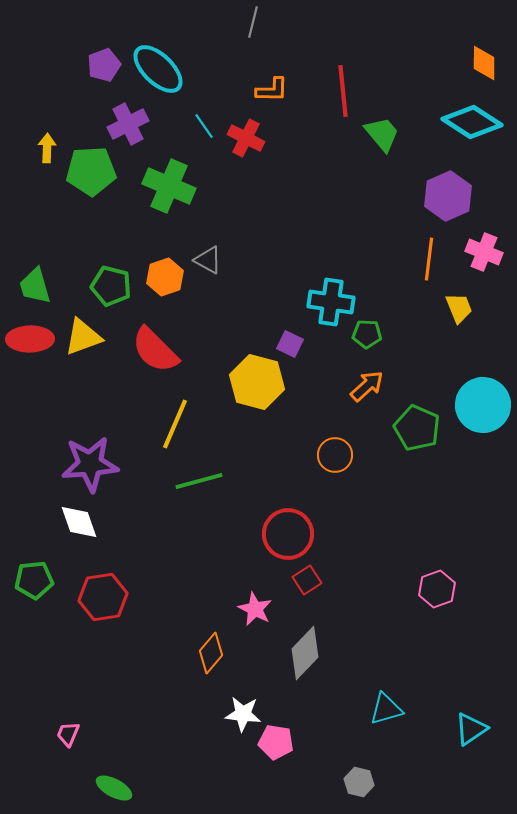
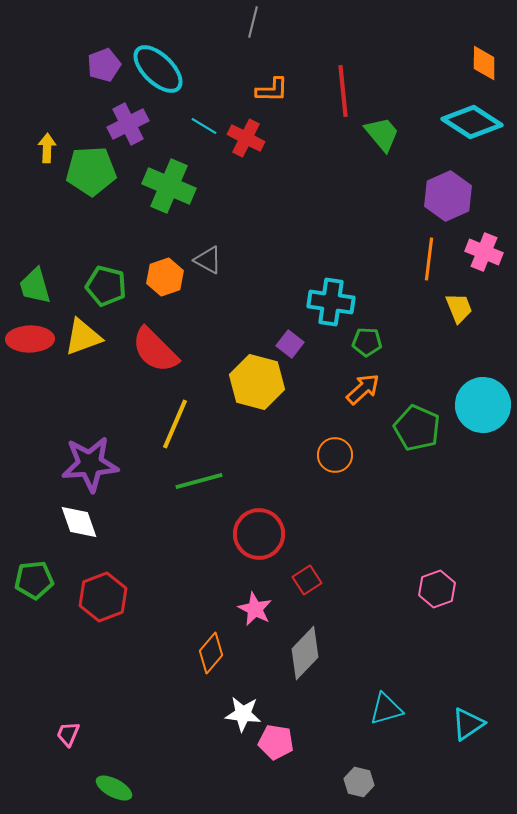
cyan line at (204, 126): rotated 24 degrees counterclockwise
green pentagon at (111, 286): moved 5 px left
green pentagon at (367, 334): moved 8 px down
purple square at (290, 344): rotated 12 degrees clockwise
orange arrow at (367, 386): moved 4 px left, 3 px down
red circle at (288, 534): moved 29 px left
red hexagon at (103, 597): rotated 12 degrees counterclockwise
cyan triangle at (471, 729): moved 3 px left, 5 px up
